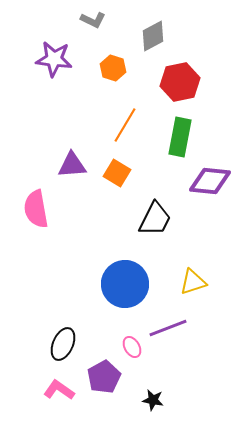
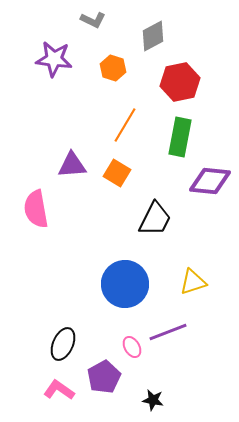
purple line: moved 4 px down
